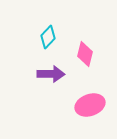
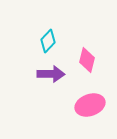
cyan diamond: moved 4 px down
pink diamond: moved 2 px right, 6 px down
